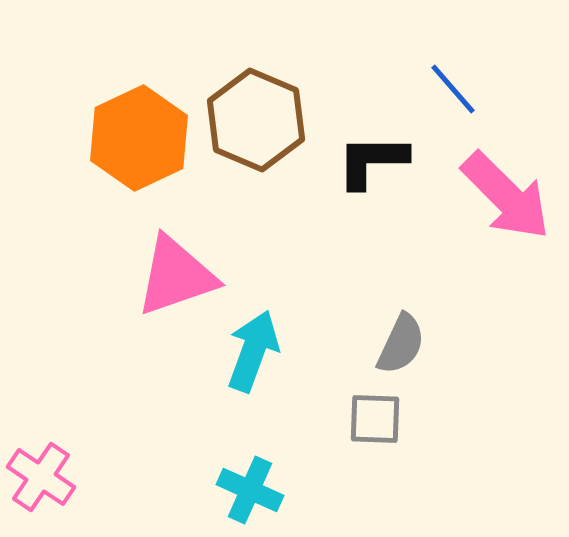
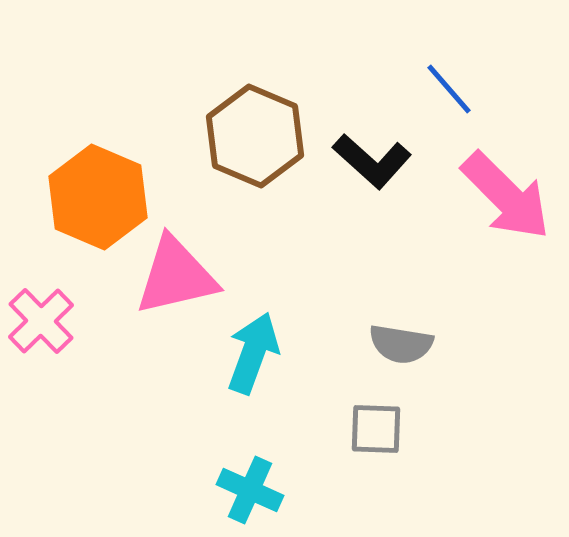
blue line: moved 4 px left
brown hexagon: moved 1 px left, 16 px down
orange hexagon: moved 41 px left, 59 px down; rotated 12 degrees counterclockwise
black L-shape: rotated 138 degrees counterclockwise
pink triangle: rotated 6 degrees clockwise
gray semicircle: rotated 74 degrees clockwise
cyan arrow: moved 2 px down
gray square: moved 1 px right, 10 px down
pink cross: moved 156 px up; rotated 12 degrees clockwise
